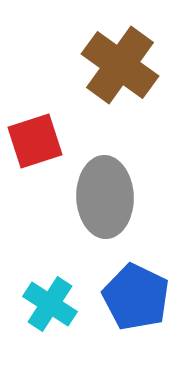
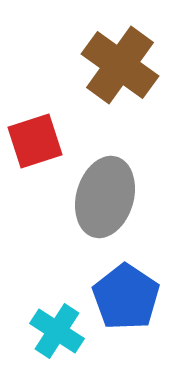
gray ellipse: rotated 18 degrees clockwise
blue pentagon: moved 10 px left; rotated 8 degrees clockwise
cyan cross: moved 7 px right, 27 px down
